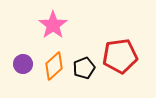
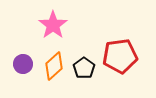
black pentagon: rotated 15 degrees counterclockwise
